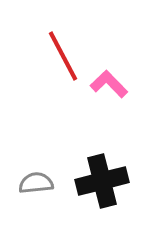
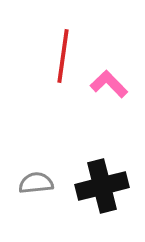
red line: rotated 36 degrees clockwise
black cross: moved 5 px down
